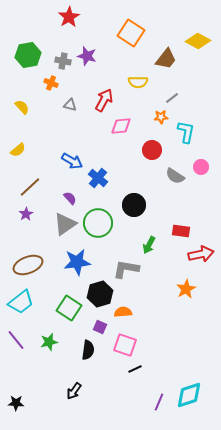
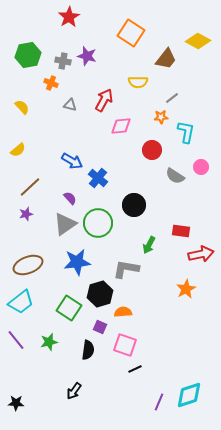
purple star at (26, 214): rotated 16 degrees clockwise
